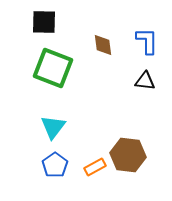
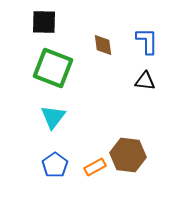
cyan triangle: moved 10 px up
